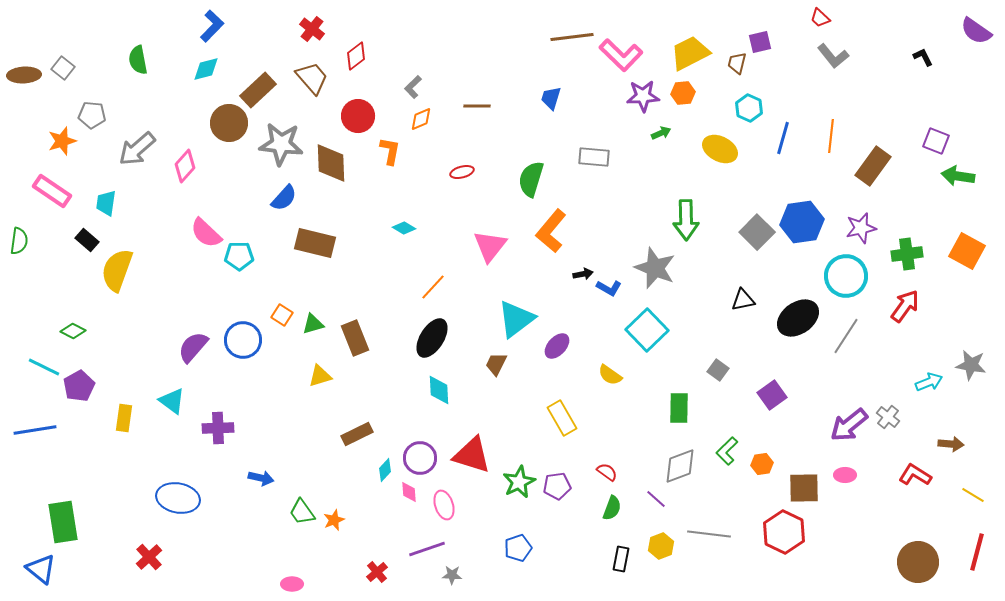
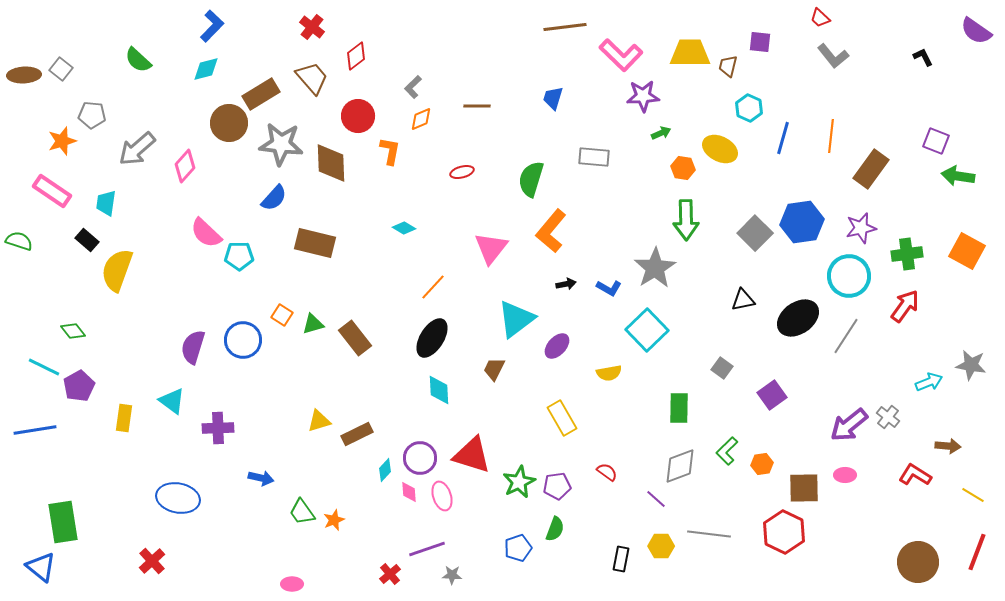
red cross at (312, 29): moved 2 px up
brown line at (572, 37): moved 7 px left, 10 px up
purple square at (760, 42): rotated 20 degrees clockwise
yellow trapezoid at (690, 53): rotated 27 degrees clockwise
green semicircle at (138, 60): rotated 36 degrees counterclockwise
brown trapezoid at (737, 63): moved 9 px left, 3 px down
gray square at (63, 68): moved 2 px left, 1 px down
brown rectangle at (258, 90): moved 3 px right, 4 px down; rotated 12 degrees clockwise
orange hexagon at (683, 93): moved 75 px down; rotated 15 degrees clockwise
blue trapezoid at (551, 98): moved 2 px right
brown rectangle at (873, 166): moved 2 px left, 3 px down
blue semicircle at (284, 198): moved 10 px left
gray square at (757, 232): moved 2 px left, 1 px down
green semicircle at (19, 241): rotated 80 degrees counterclockwise
pink triangle at (490, 246): moved 1 px right, 2 px down
gray star at (655, 268): rotated 18 degrees clockwise
black arrow at (583, 274): moved 17 px left, 10 px down
cyan circle at (846, 276): moved 3 px right
green diamond at (73, 331): rotated 25 degrees clockwise
brown rectangle at (355, 338): rotated 16 degrees counterclockwise
purple semicircle at (193, 347): rotated 24 degrees counterclockwise
brown trapezoid at (496, 364): moved 2 px left, 5 px down
gray square at (718, 370): moved 4 px right, 2 px up
yellow semicircle at (610, 375): moved 1 px left, 2 px up; rotated 45 degrees counterclockwise
yellow triangle at (320, 376): moved 1 px left, 45 px down
brown arrow at (951, 444): moved 3 px left, 2 px down
pink ellipse at (444, 505): moved 2 px left, 9 px up
green semicircle at (612, 508): moved 57 px left, 21 px down
yellow hexagon at (661, 546): rotated 20 degrees clockwise
red line at (977, 552): rotated 6 degrees clockwise
red cross at (149, 557): moved 3 px right, 4 px down
blue triangle at (41, 569): moved 2 px up
red cross at (377, 572): moved 13 px right, 2 px down
